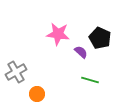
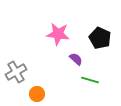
purple semicircle: moved 5 px left, 7 px down
